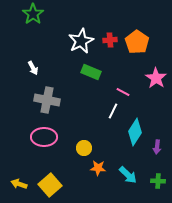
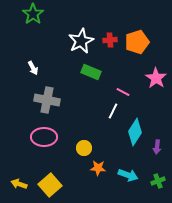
orange pentagon: rotated 20 degrees clockwise
cyan arrow: rotated 24 degrees counterclockwise
green cross: rotated 24 degrees counterclockwise
